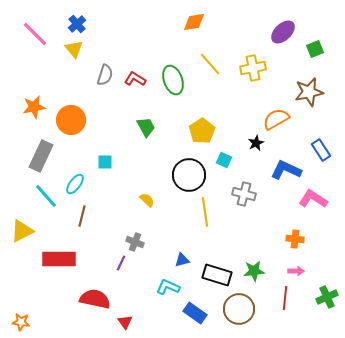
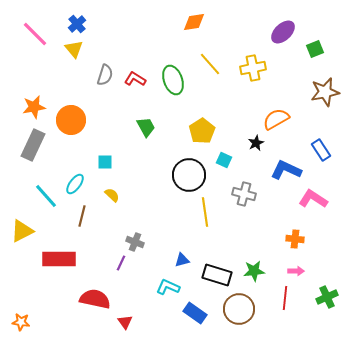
brown star at (309, 92): moved 16 px right
gray rectangle at (41, 156): moved 8 px left, 11 px up
yellow semicircle at (147, 200): moved 35 px left, 5 px up
